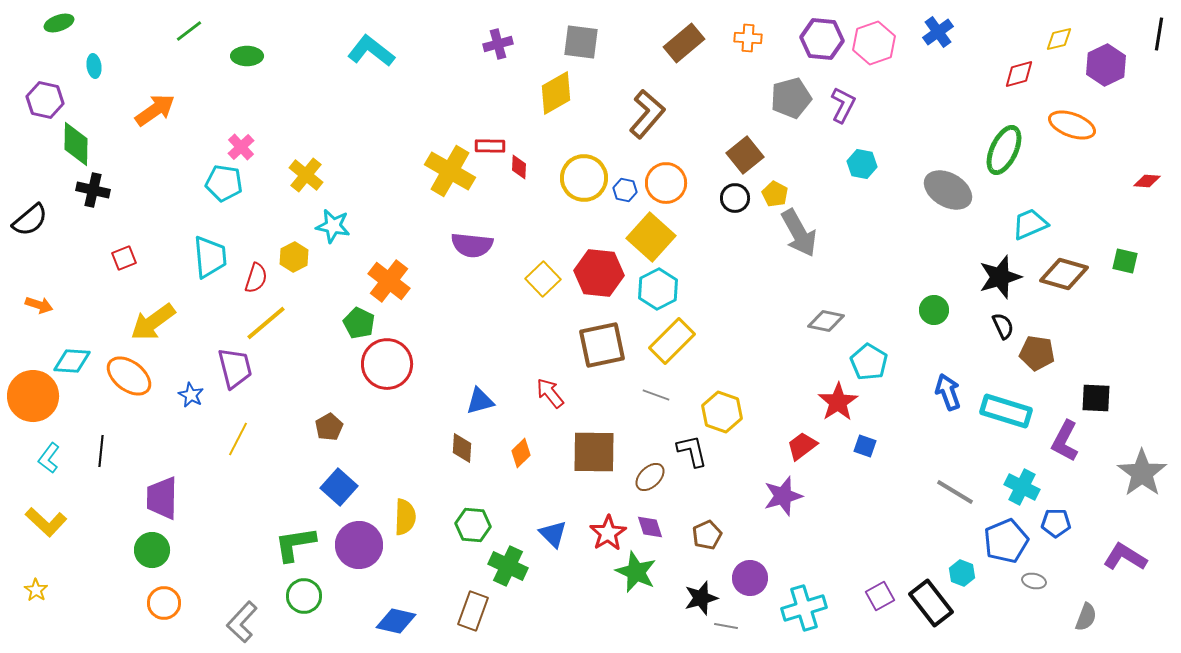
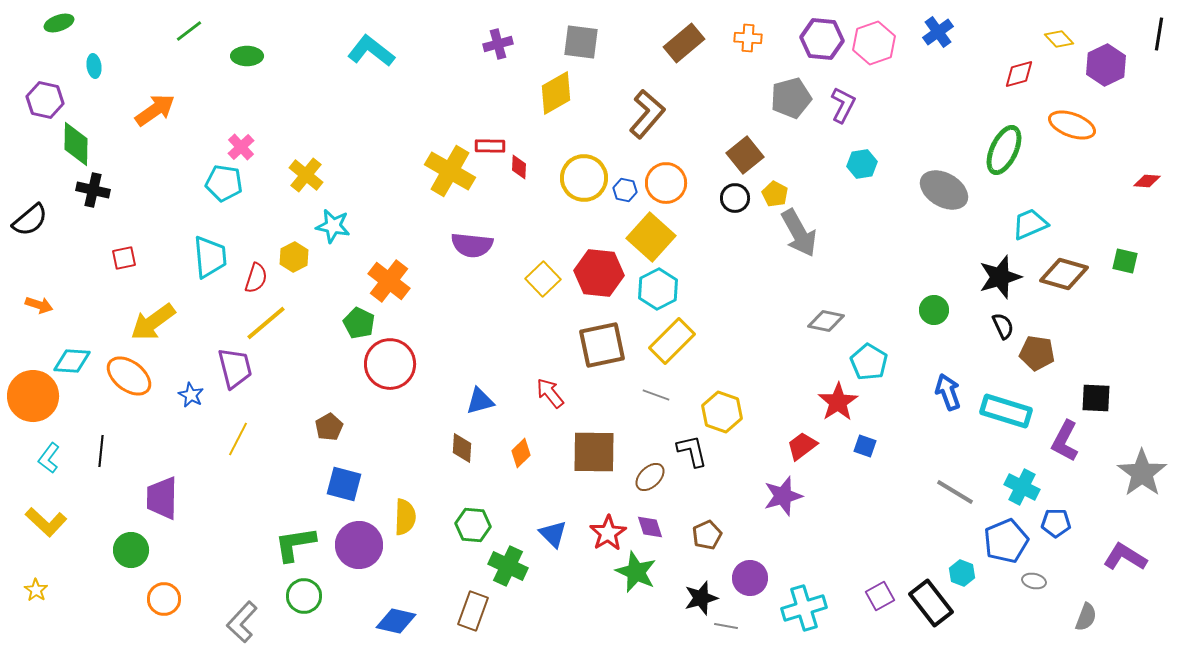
yellow diamond at (1059, 39): rotated 60 degrees clockwise
cyan hexagon at (862, 164): rotated 20 degrees counterclockwise
gray ellipse at (948, 190): moved 4 px left
red square at (124, 258): rotated 10 degrees clockwise
red circle at (387, 364): moved 3 px right
blue square at (339, 487): moved 5 px right, 3 px up; rotated 27 degrees counterclockwise
green circle at (152, 550): moved 21 px left
orange circle at (164, 603): moved 4 px up
